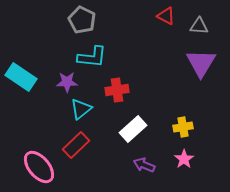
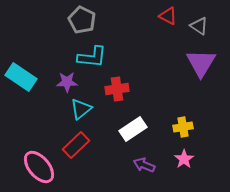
red triangle: moved 2 px right
gray triangle: rotated 30 degrees clockwise
red cross: moved 1 px up
white rectangle: rotated 8 degrees clockwise
